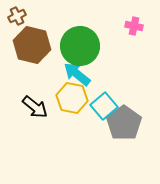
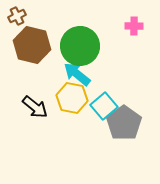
pink cross: rotated 12 degrees counterclockwise
